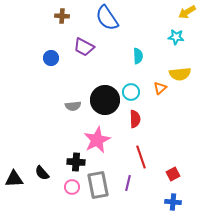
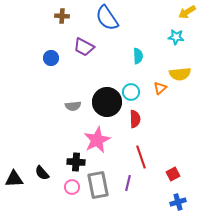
black circle: moved 2 px right, 2 px down
blue cross: moved 5 px right; rotated 21 degrees counterclockwise
